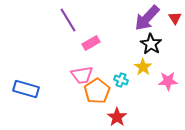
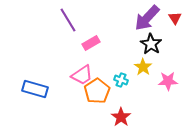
pink trapezoid: rotated 25 degrees counterclockwise
blue rectangle: moved 9 px right
red star: moved 4 px right
